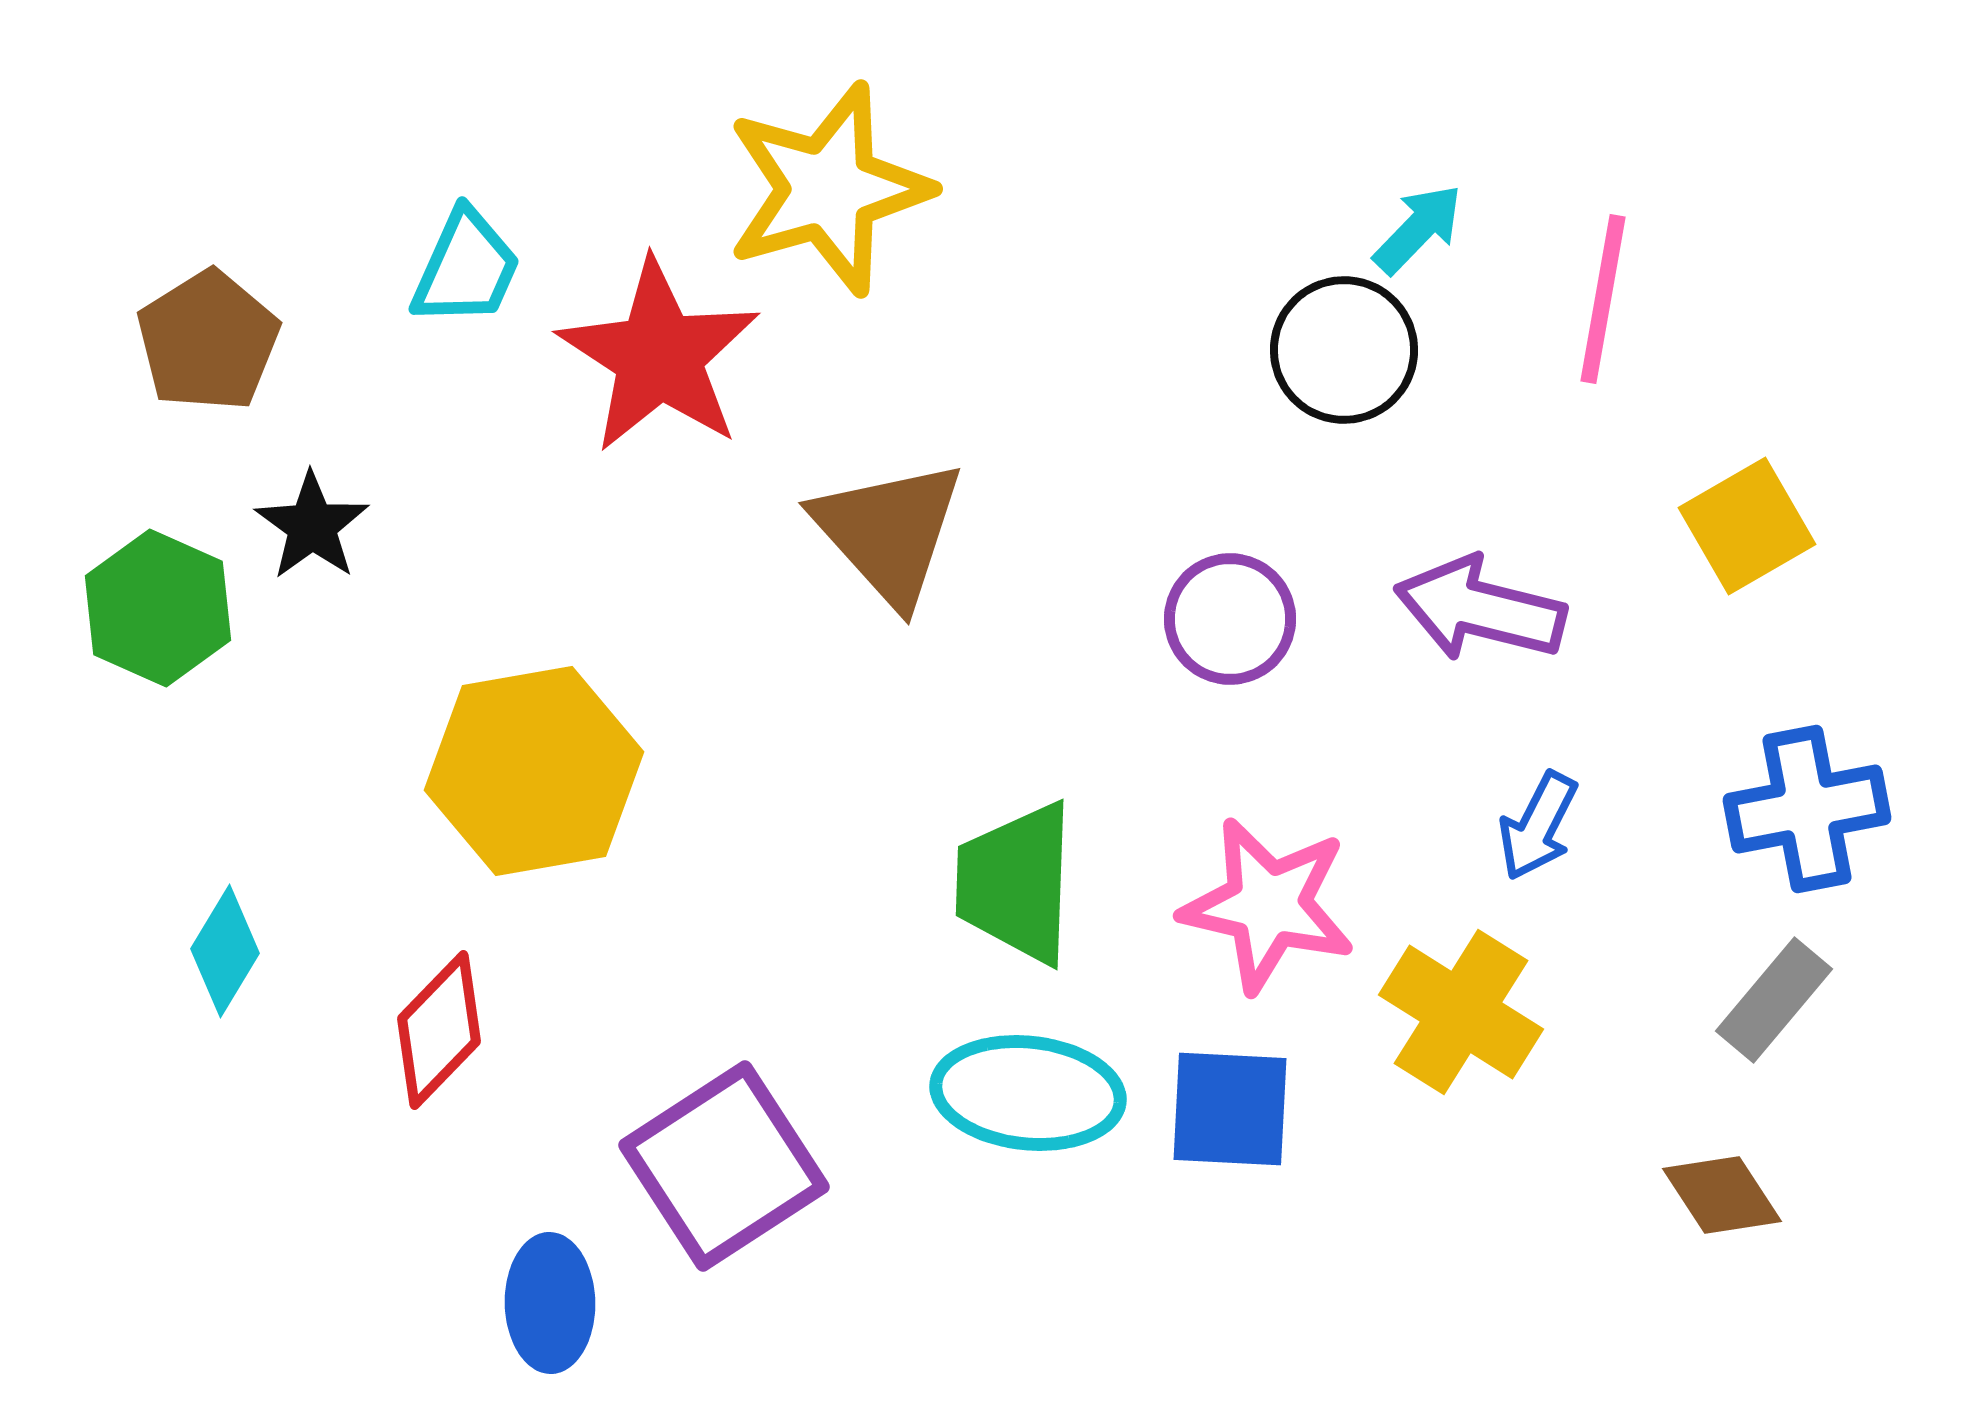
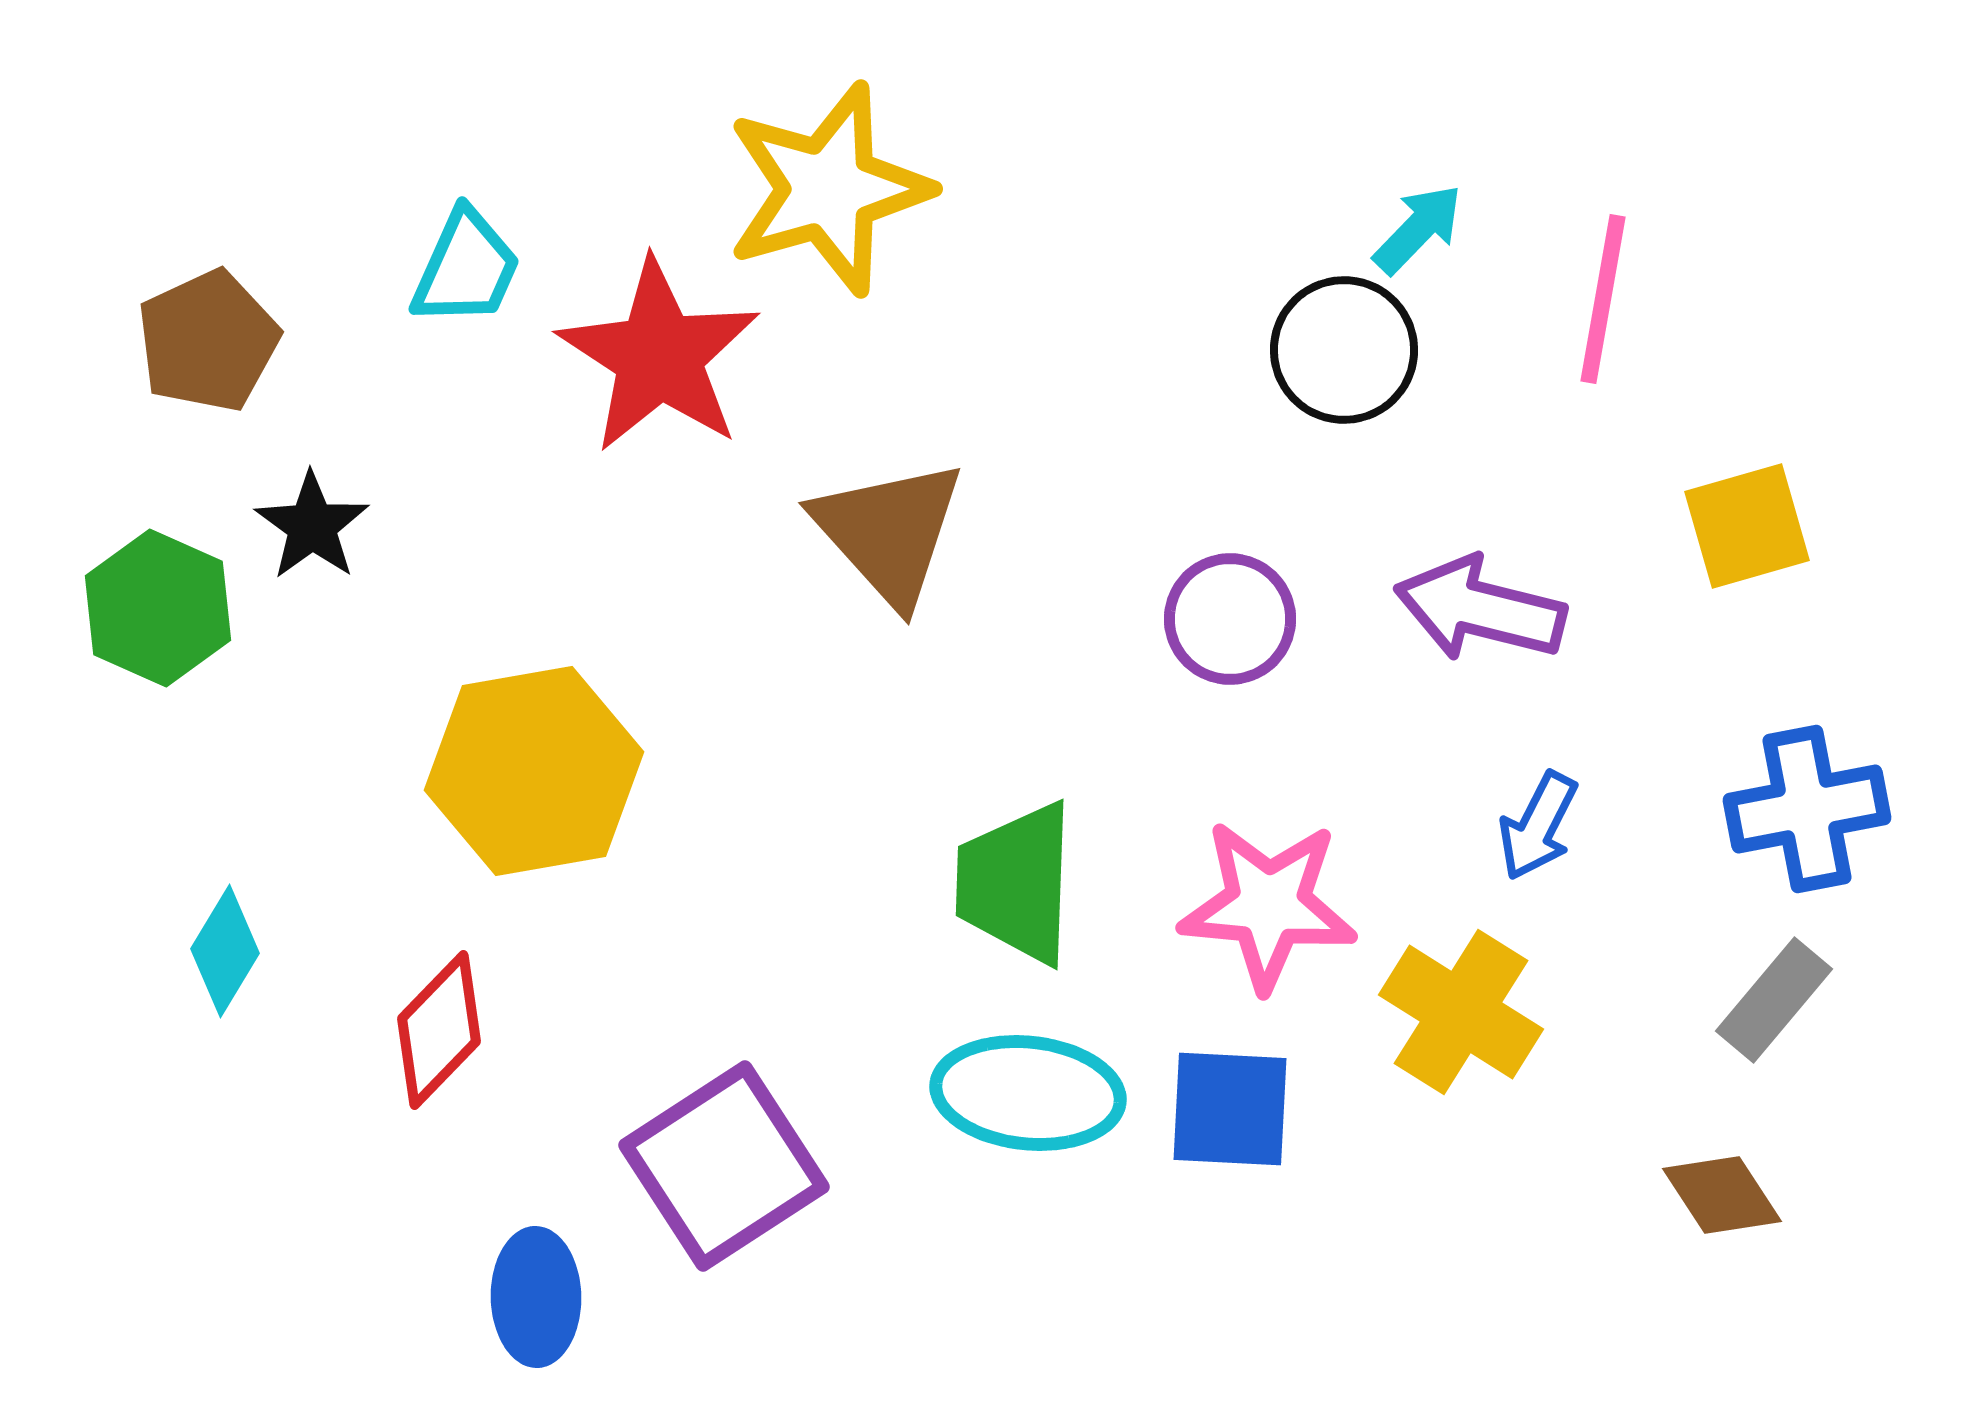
brown pentagon: rotated 7 degrees clockwise
yellow square: rotated 14 degrees clockwise
pink star: rotated 8 degrees counterclockwise
blue ellipse: moved 14 px left, 6 px up
